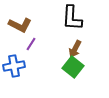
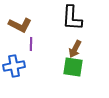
purple line: rotated 32 degrees counterclockwise
green square: rotated 30 degrees counterclockwise
